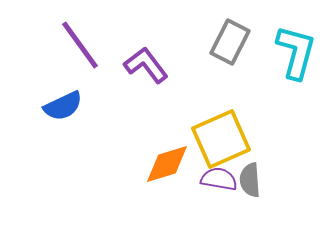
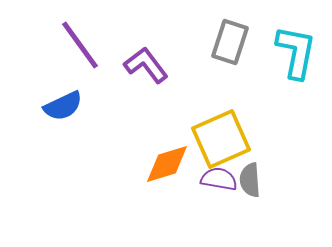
gray rectangle: rotated 9 degrees counterclockwise
cyan L-shape: rotated 4 degrees counterclockwise
